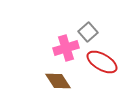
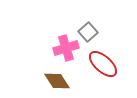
red ellipse: moved 1 px right, 2 px down; rotated 12 degrees clockwise
brown diamond: moved 1 px left
